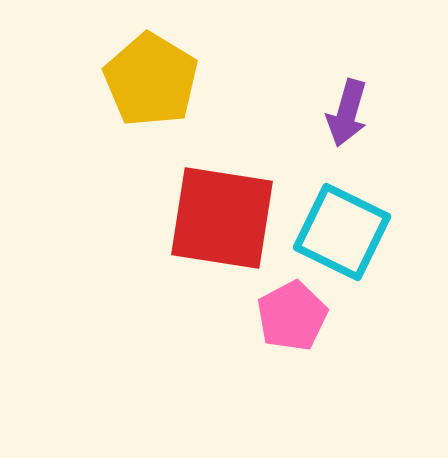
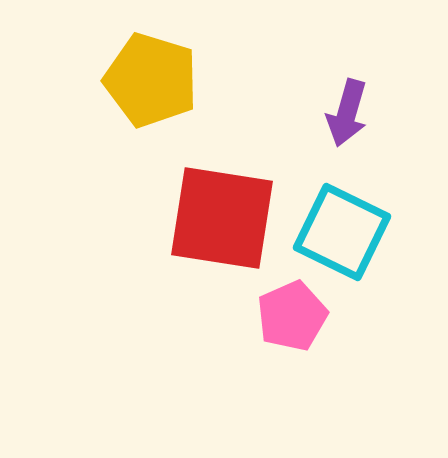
yellow pentagon: rotated 14 degrees counterclockwise
pink pentagon: rotated 4 degrees clockwise
